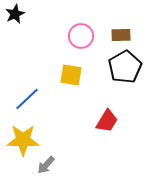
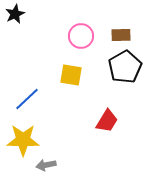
gray arrow: rotated 36 degrees clockwise
